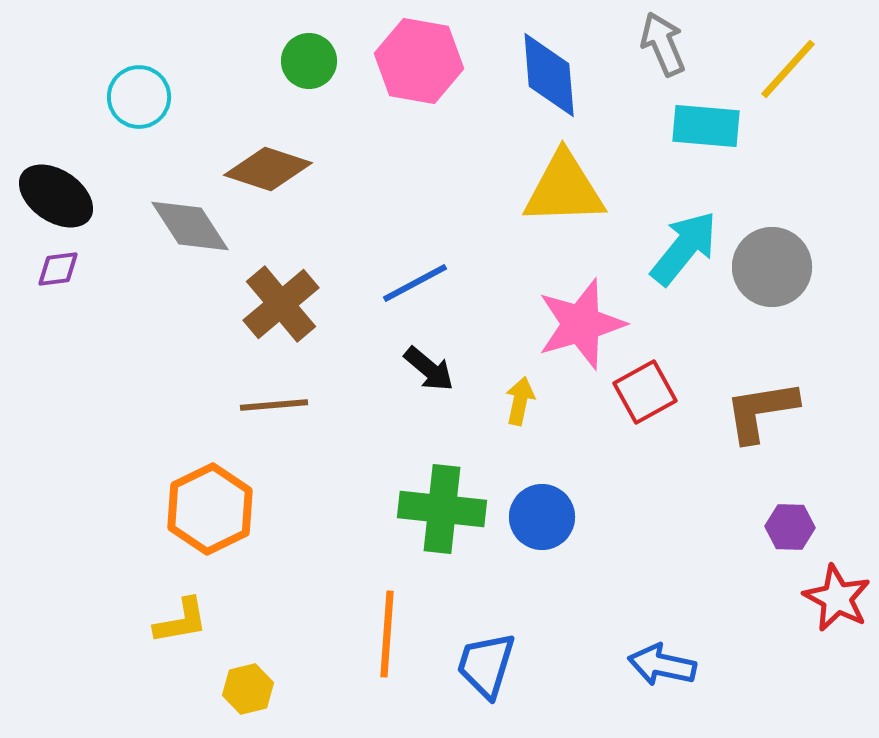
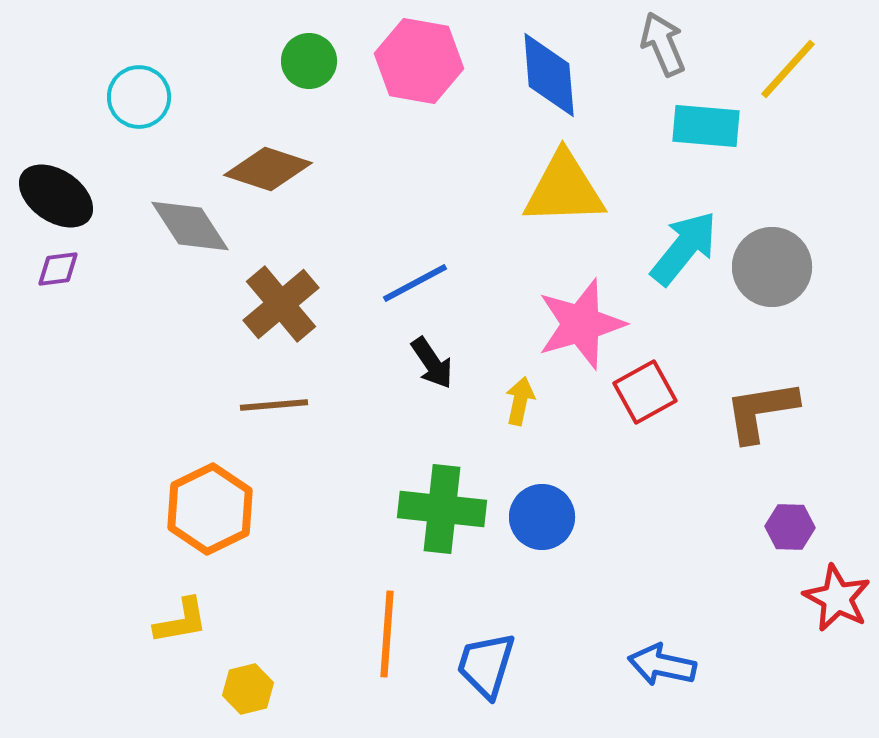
black arrow: moved 3 px right, 6 px up; rotated 16 degrees clockwise
